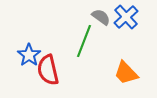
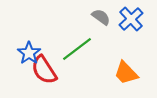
blue cross: moved 5 px right, 2 px down
green line: moved 7 px left, 8 px down; rotated 32 degrees clockwise
blue star: moved 2 px up
red semicircle: moved 4 px left; rotated 20 degrees counterclockwise
